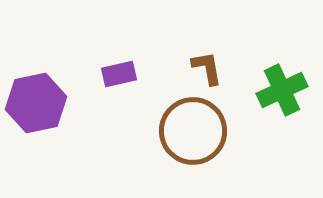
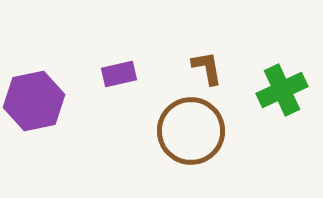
purple hexagon: moved 2 px left, 2 px up
brown circle: moved 2 px left
